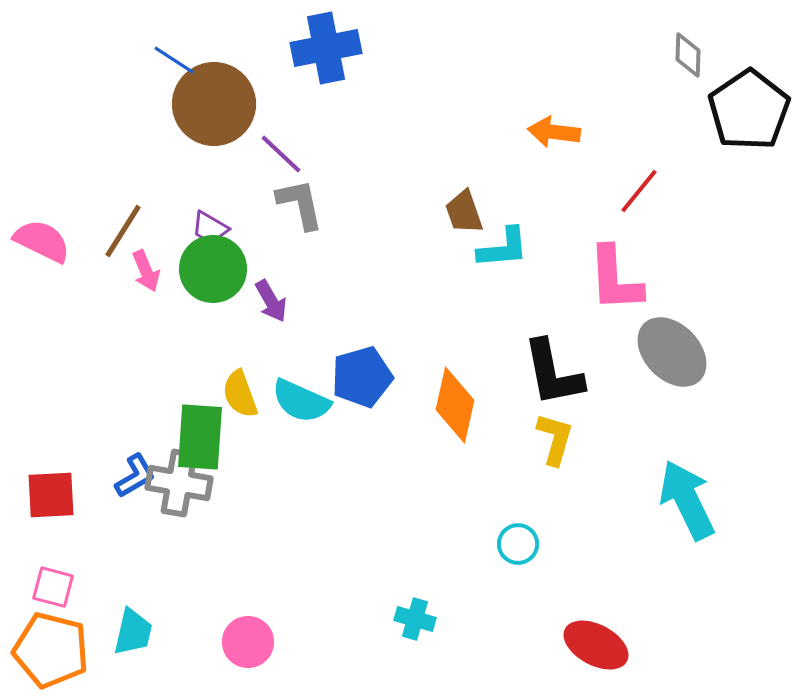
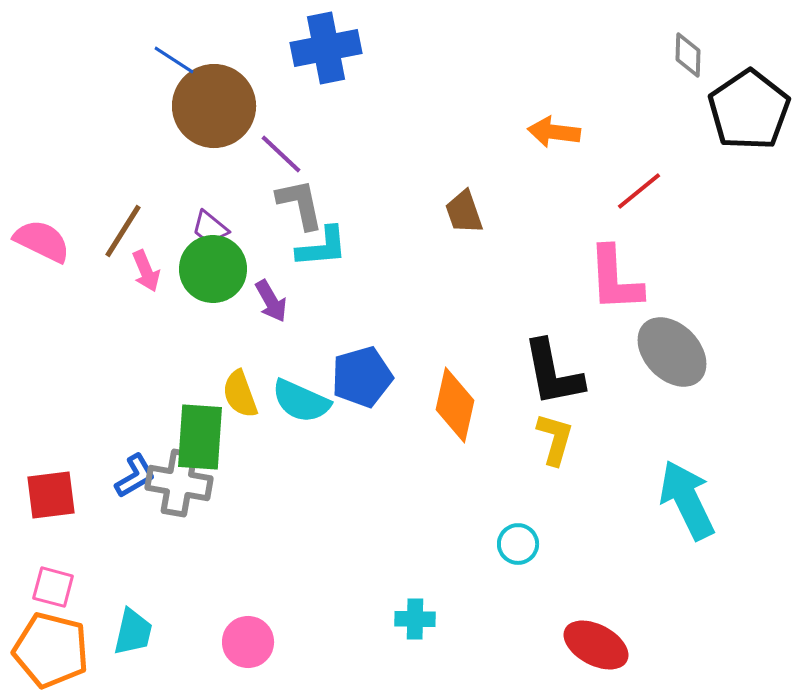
brown circle: moved 2 px down
red line: rotated 12 degrees clockwise
purple trapezoid: rotated 9 degrees clockwise
cyan L-shape: moved 181 px left, 1 px up
red square: rotated 4 degrees counterclockwise
cyan cross: rotated 15 degrees counterclockwise
